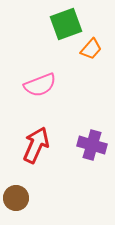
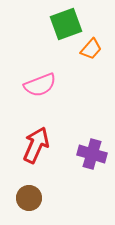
purple cross: moved 9 px down
brown circle: moved 13 px right
